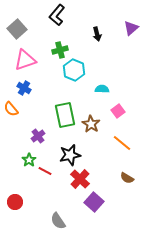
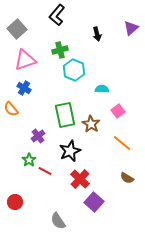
black star: moved 4 px up; rotated 10 degrees counterclockwise
